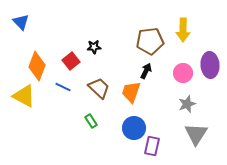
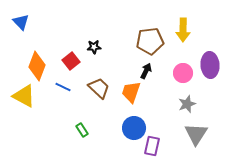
green rectangle: moved 9 px left, 9 px down
